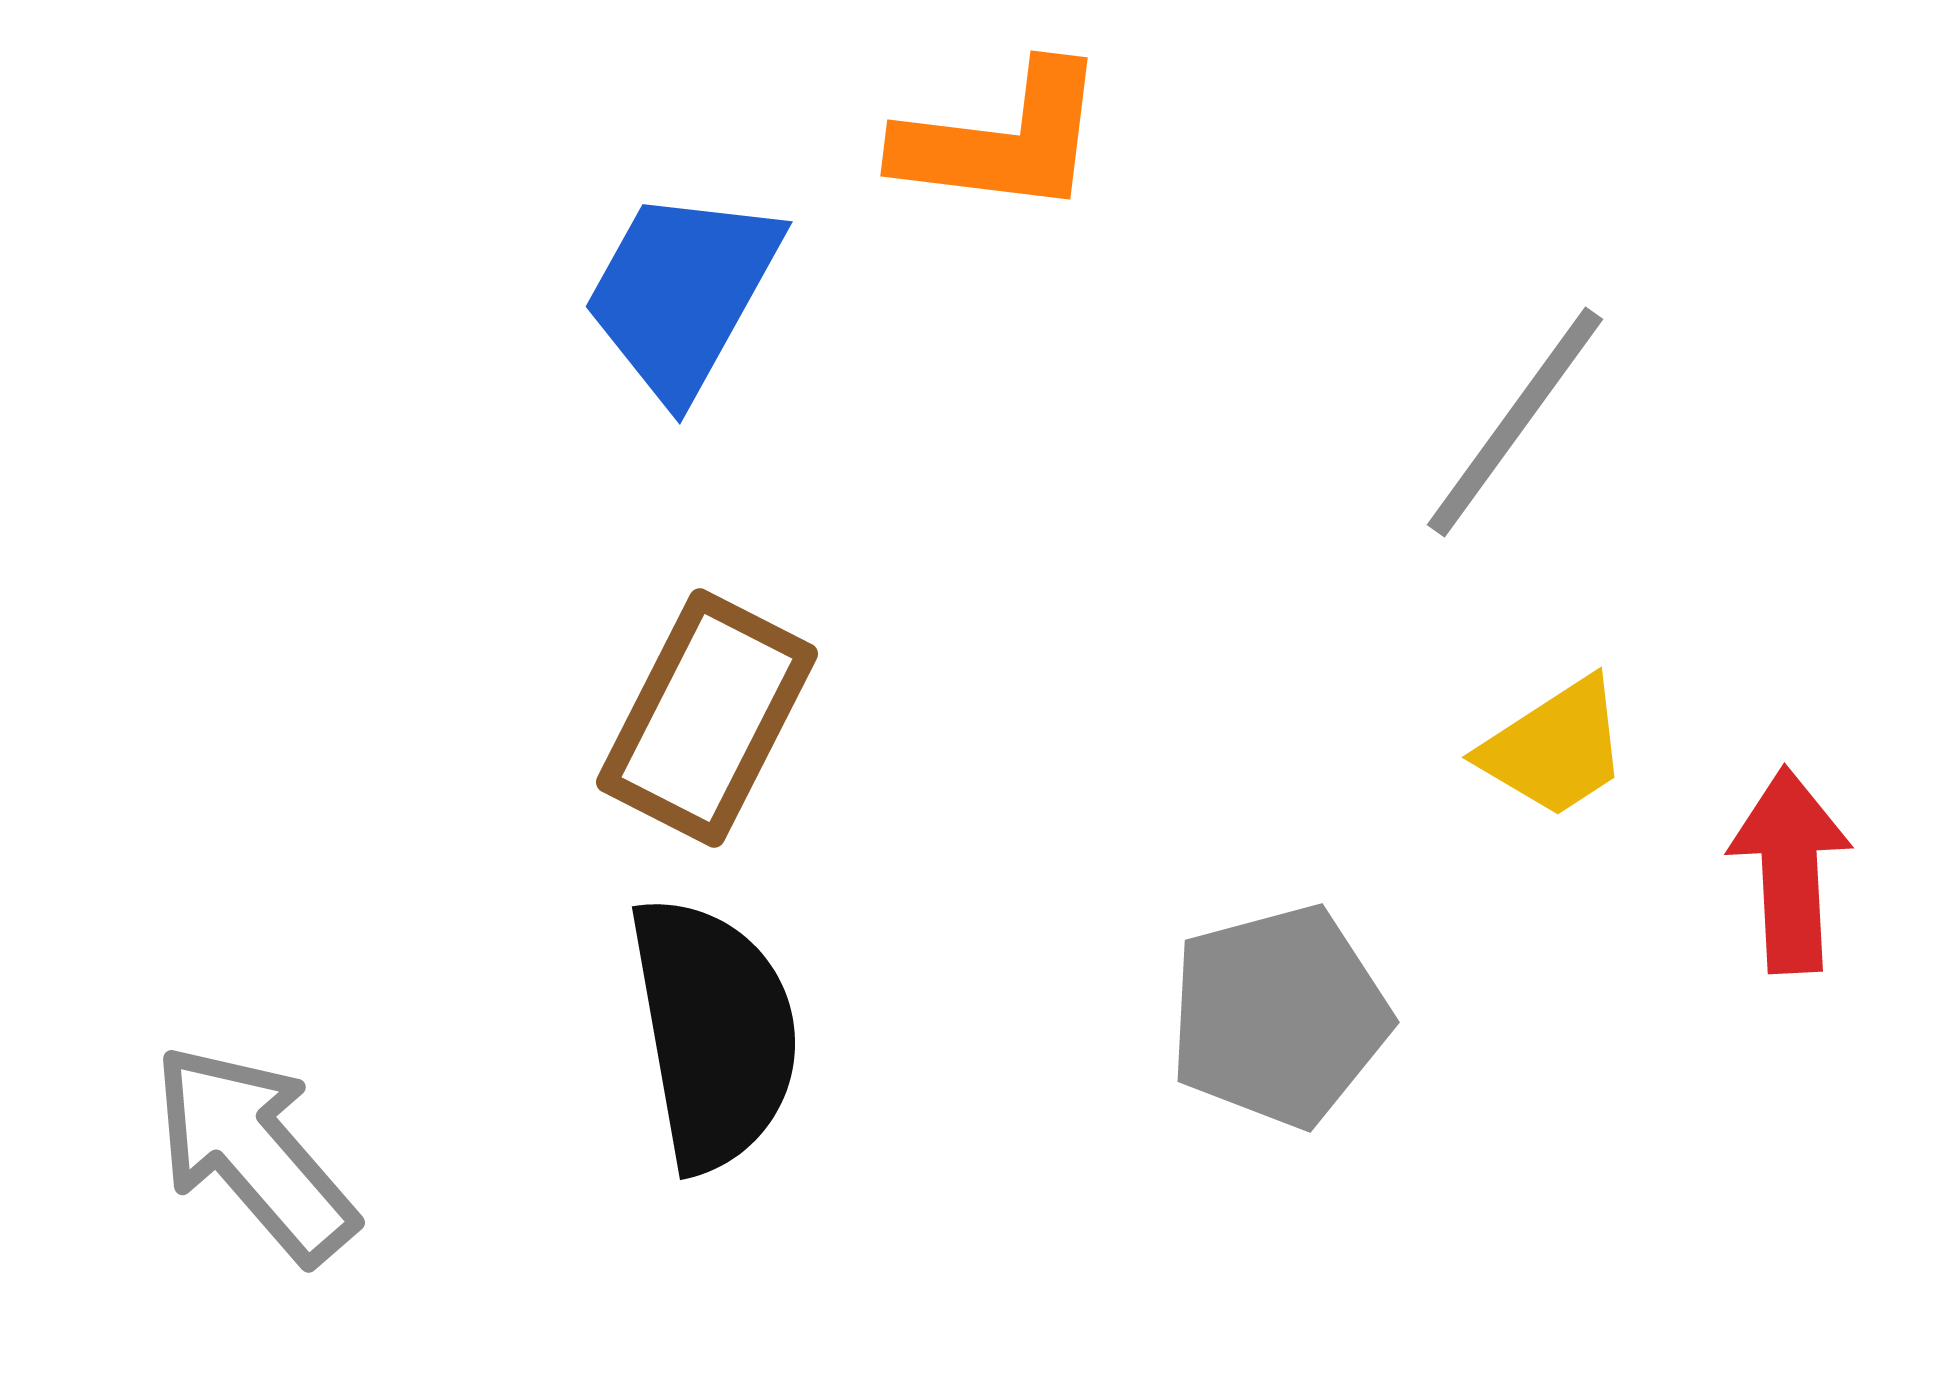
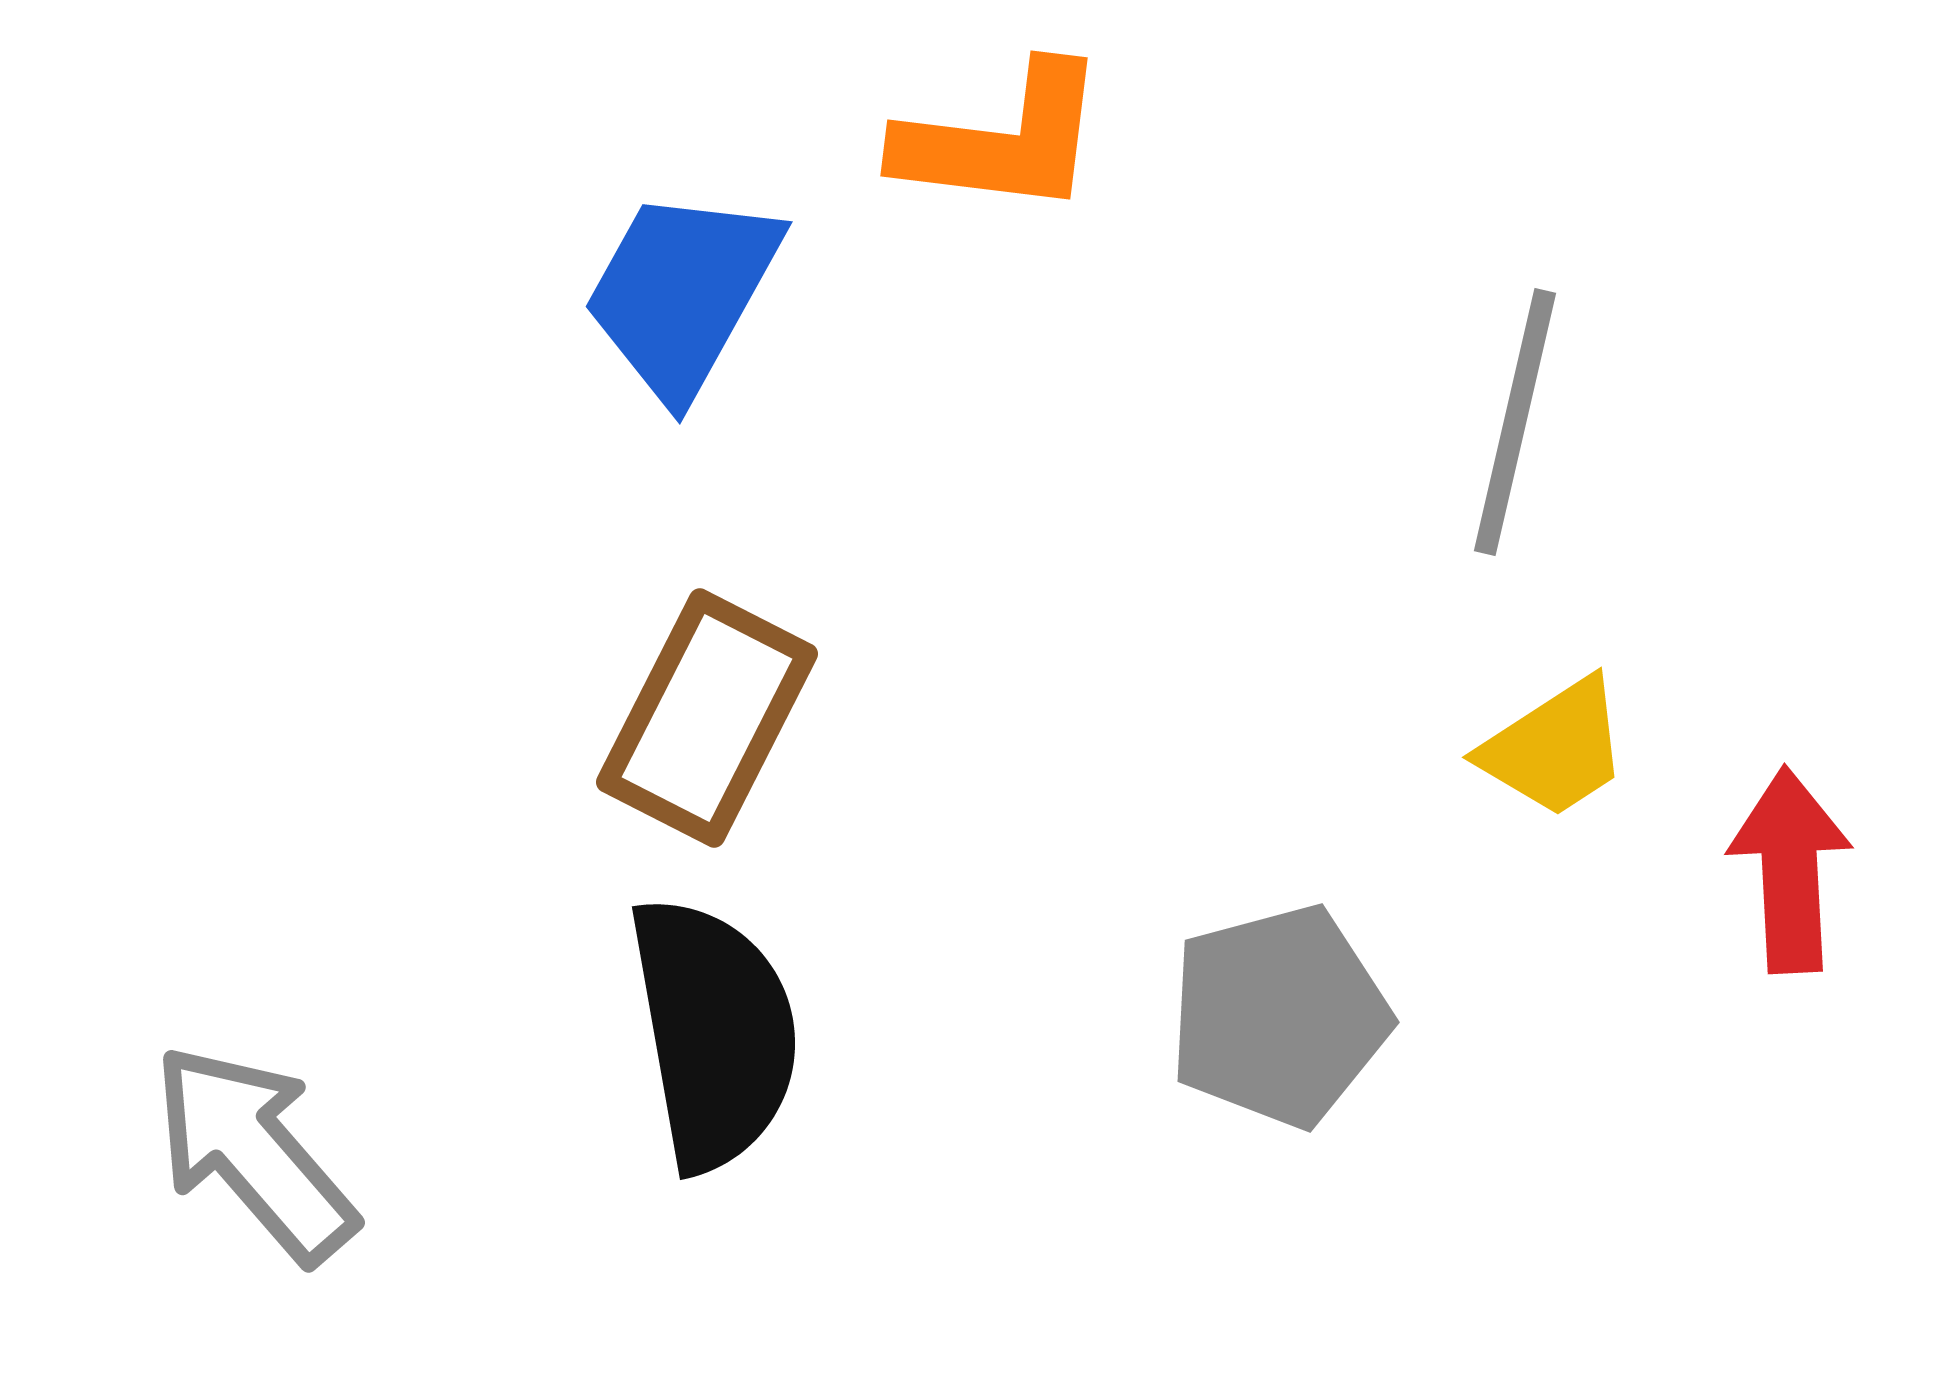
gray line: rotated 23 degrees counterclockwise
